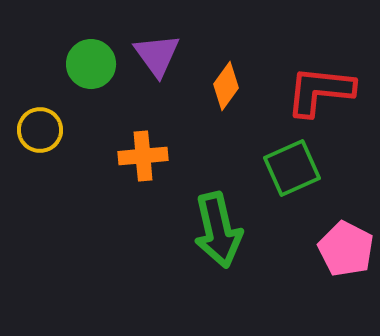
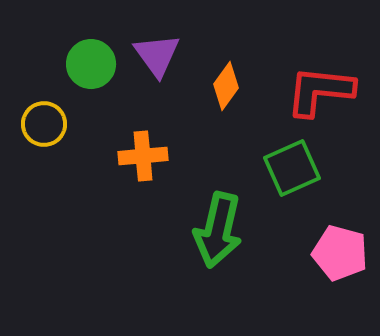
yellow circle: moved 4 px right, 6 px up
green arrow: rotated 26 degrees clockwise
pink pentagon: moved 6 px left, 4 px down; rotated 12 degrees counterclockwise
